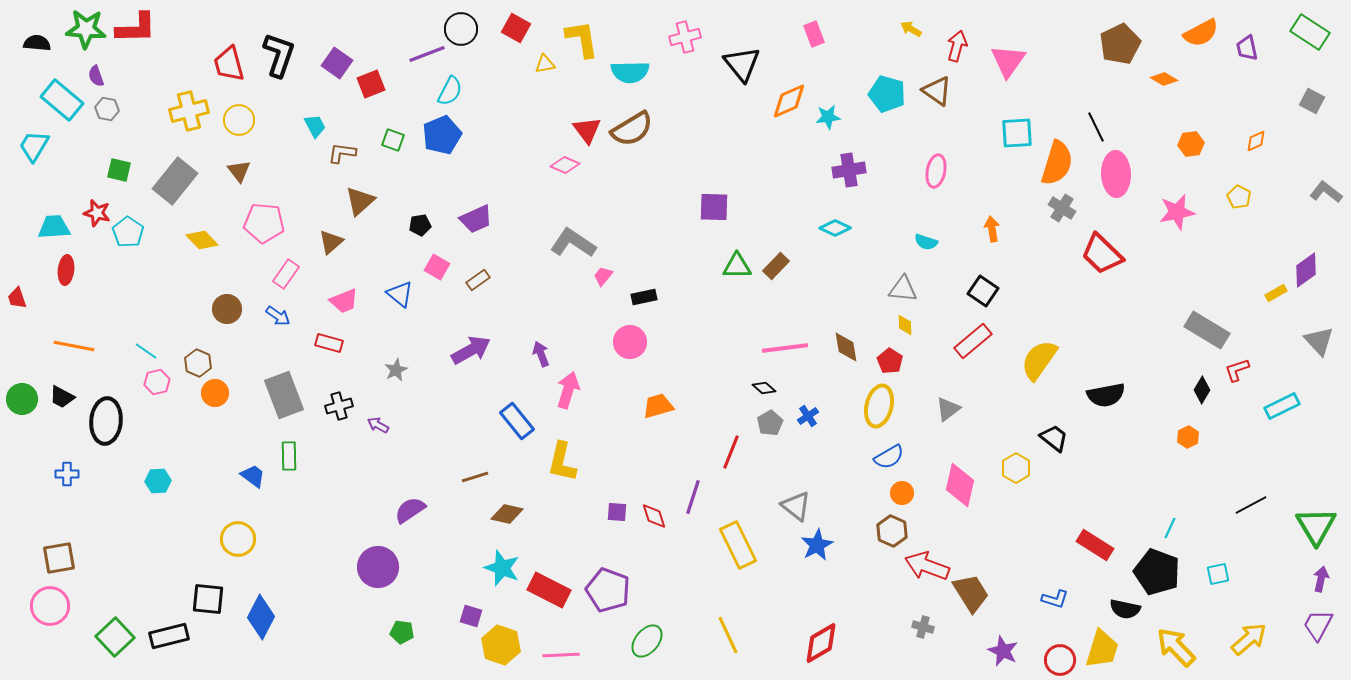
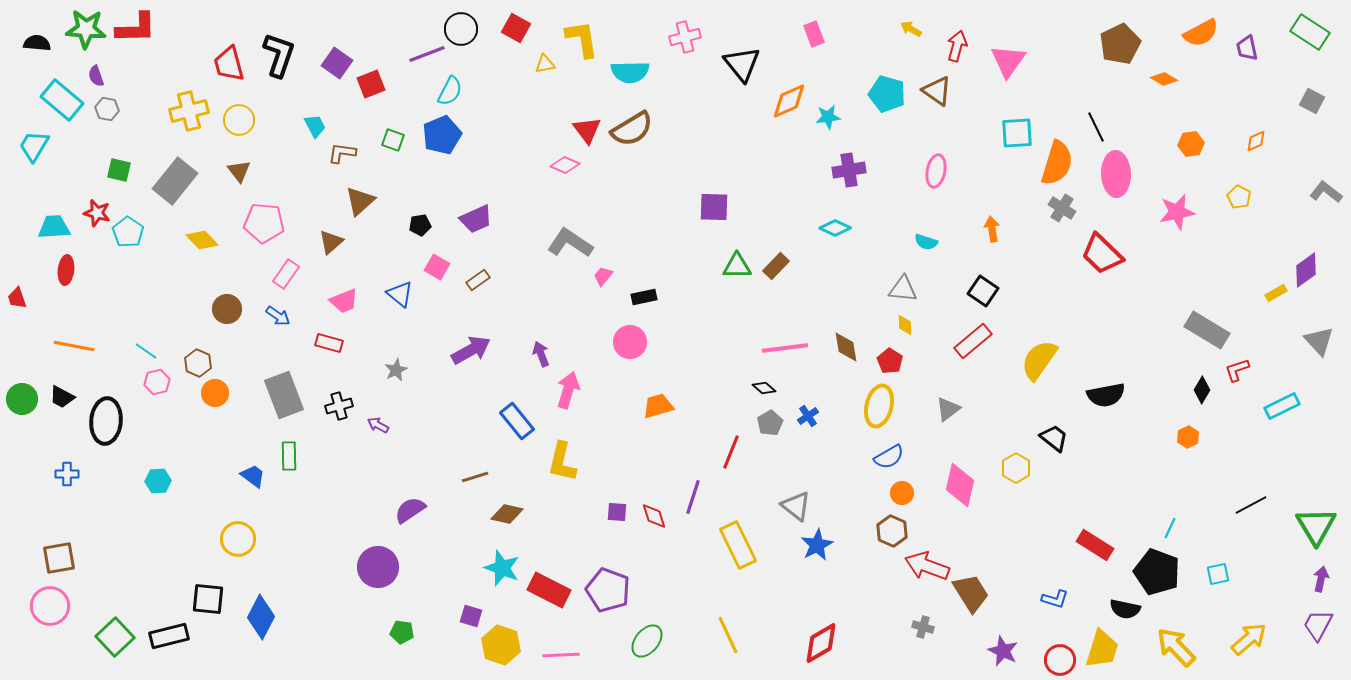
gray L-shape at (573, 243): moved 3 px left
